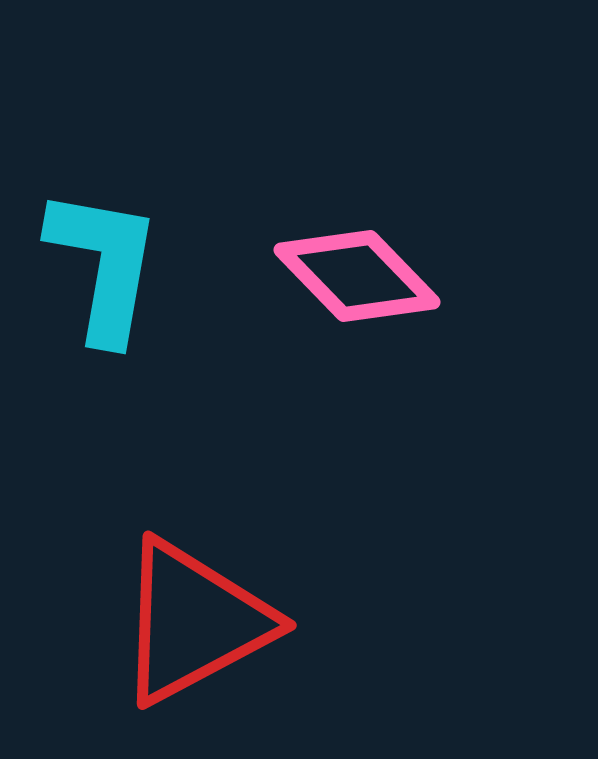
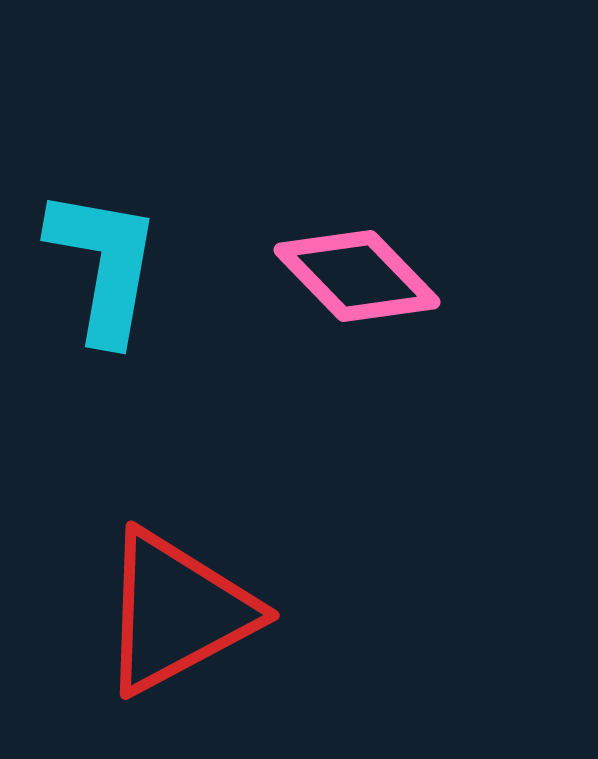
red triangle: moved 17 px left, 10 px up
